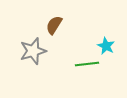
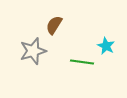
green line: moved 5 px left, 2 px up; rotated 15 degrees clockwise
